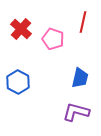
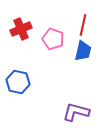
red line: moved 3 px down
red cross: rotated 25 degrees clockwise
blue trapezoid: moved 3 px right, 27 px up
blue hexagon: rotated 15 degrees counterclockwise
